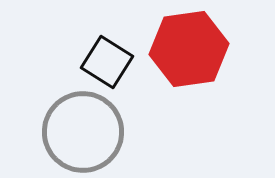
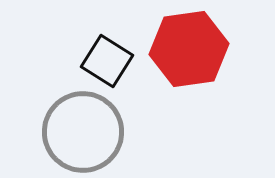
black square: moved 1 px up
